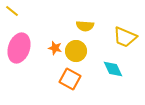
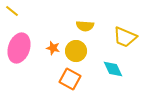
orange star: moved 2 px left
